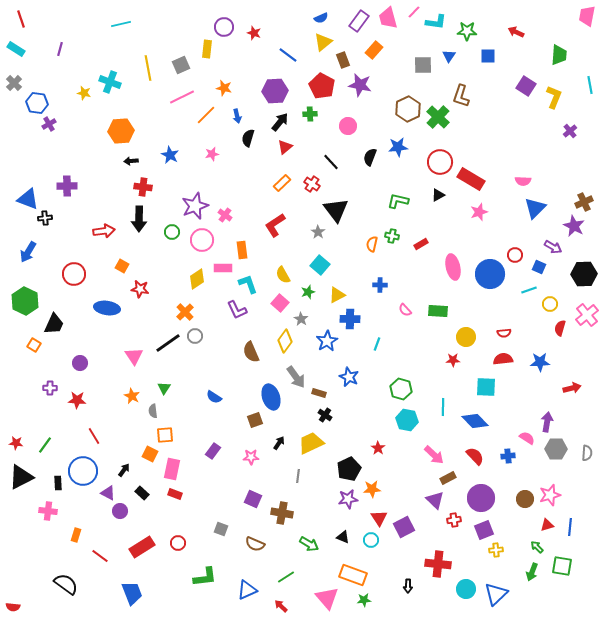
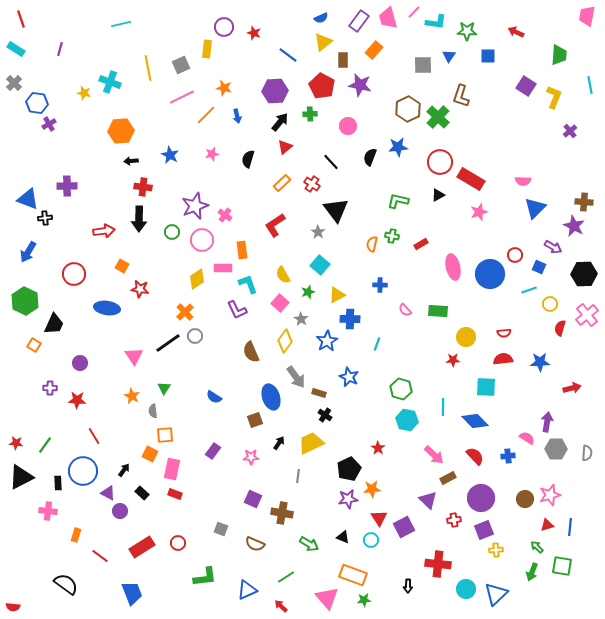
brown rectangle at (343, 60): rotated 21 degrees clockwise
black semicircle at (248, 138): moved 21 px down
brown cross at (584, 202): rotated 30 degrees clockwise
purple triangle at (435, 500): moved 7 px left
